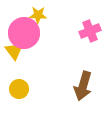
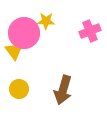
yellow star: moved 8 px right, 6 px down
brown arrow: moved 20 px left, 4 px down
